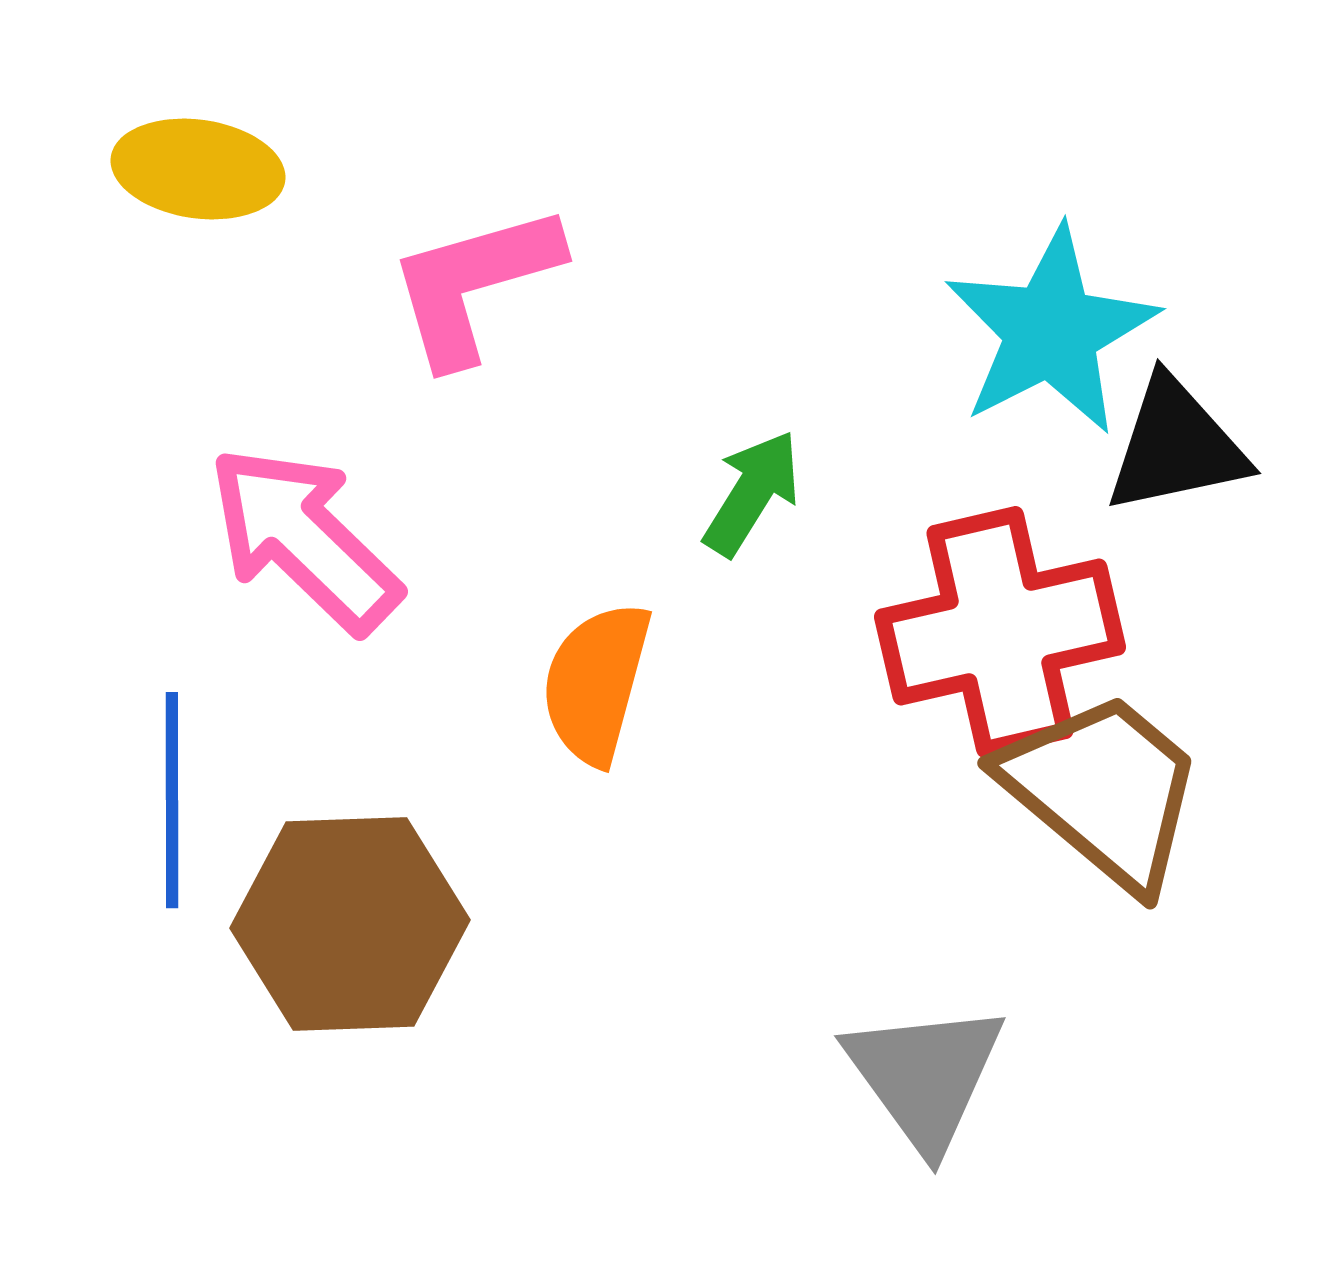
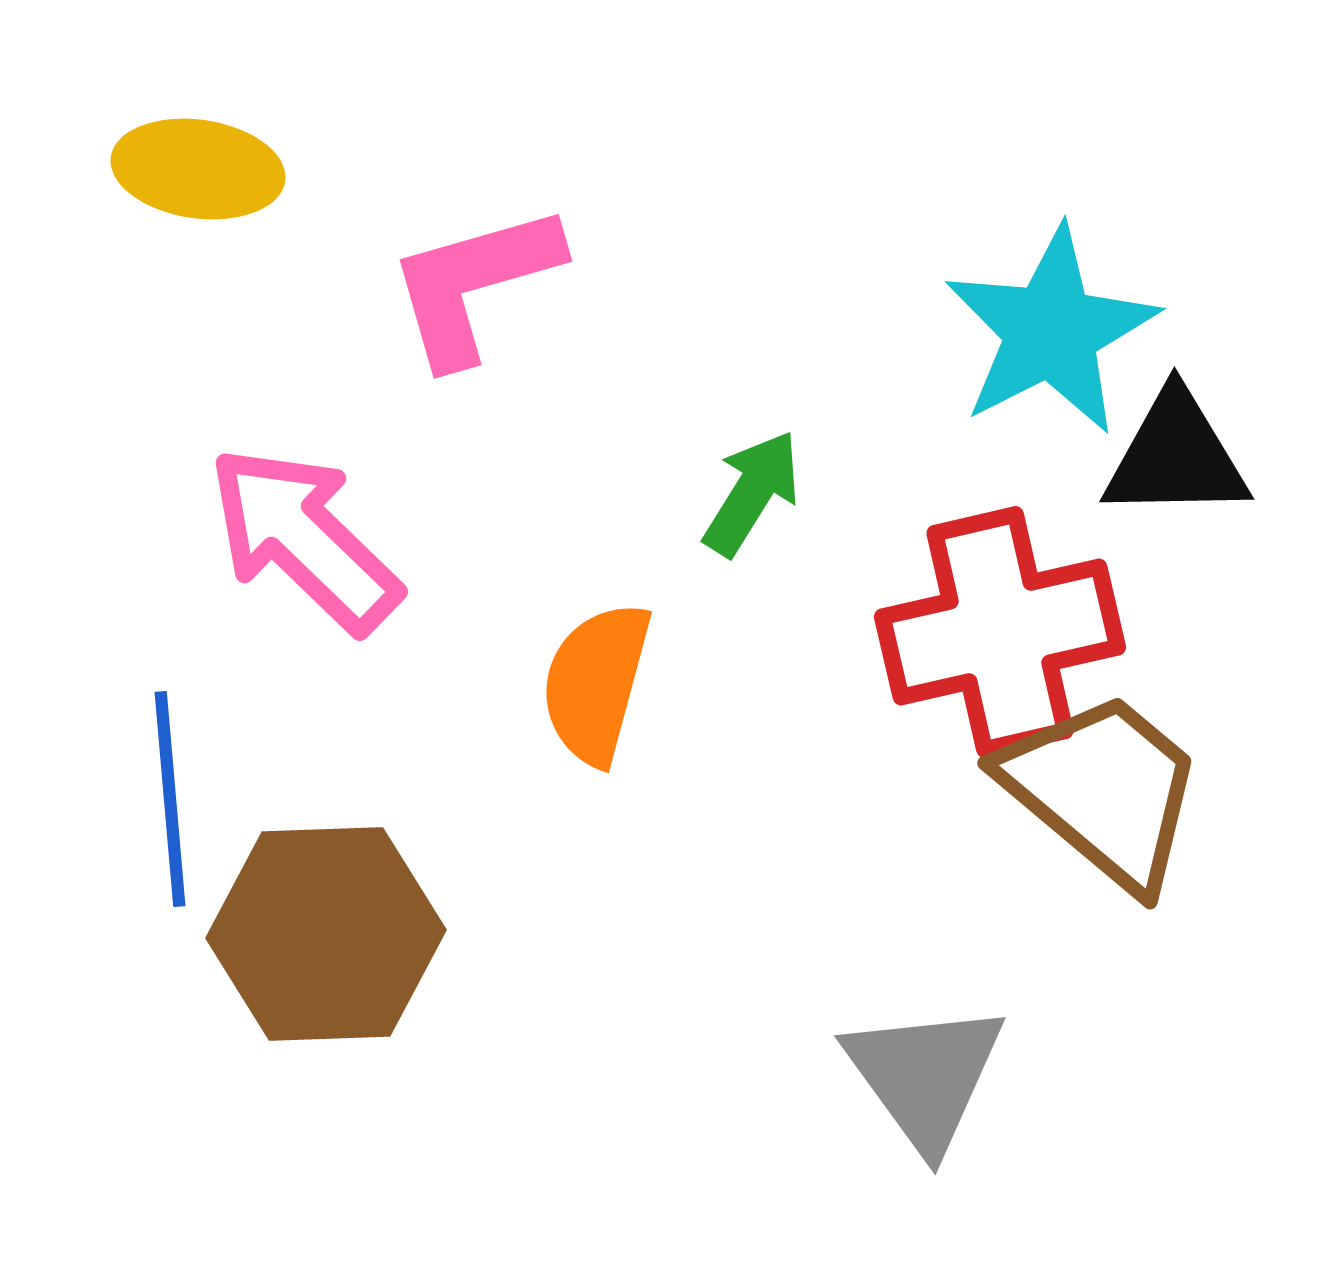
black triangle: moved 10 px down; rotated 11 degrees clockwise
blue line: moved 2 px left, 1 px up; rotated 5 degrees counterclockwise
brown hexagon: moved 24 px left, 10 px down
